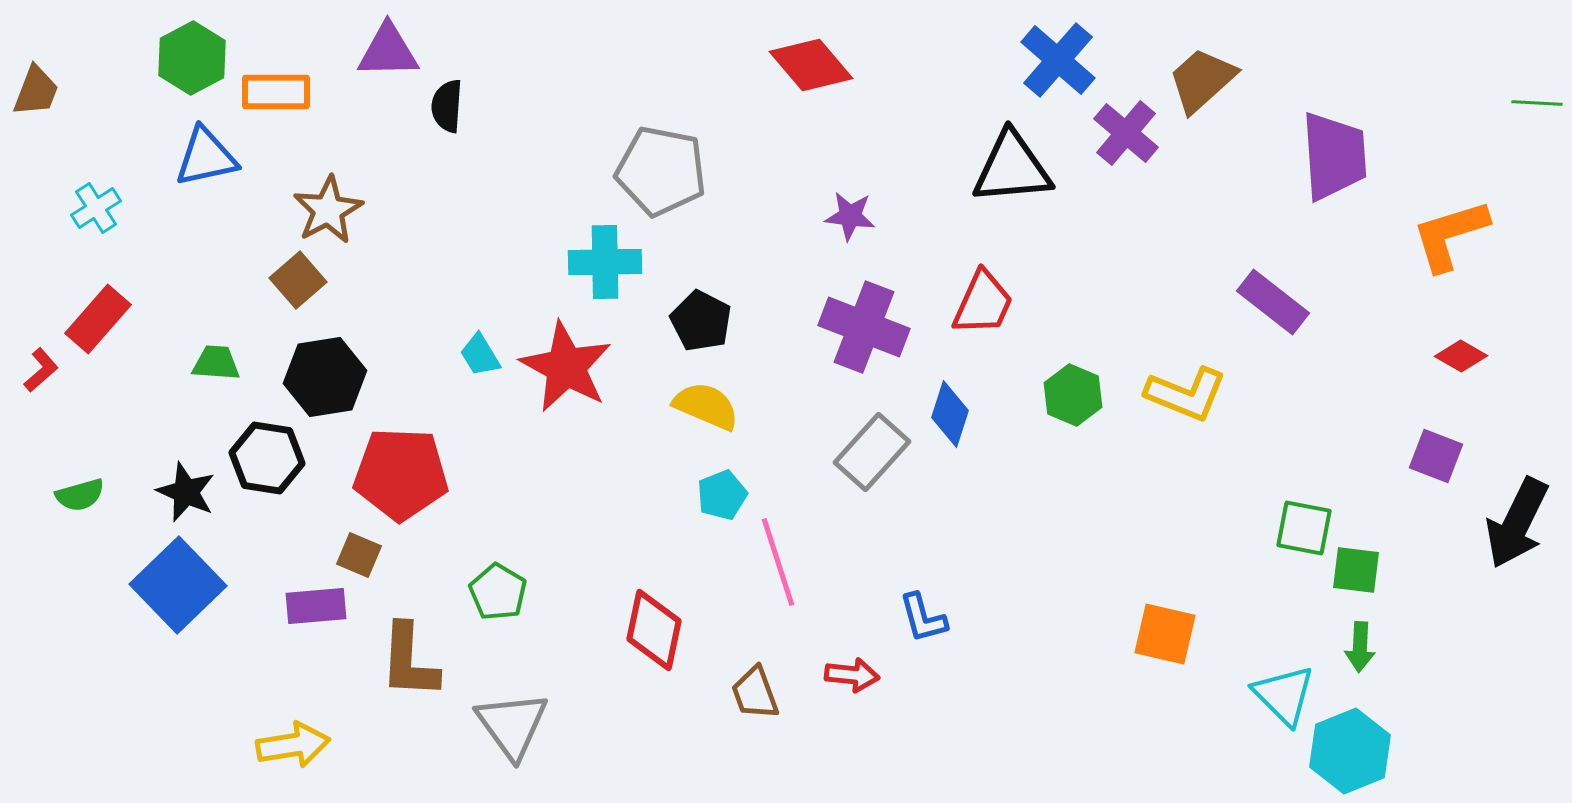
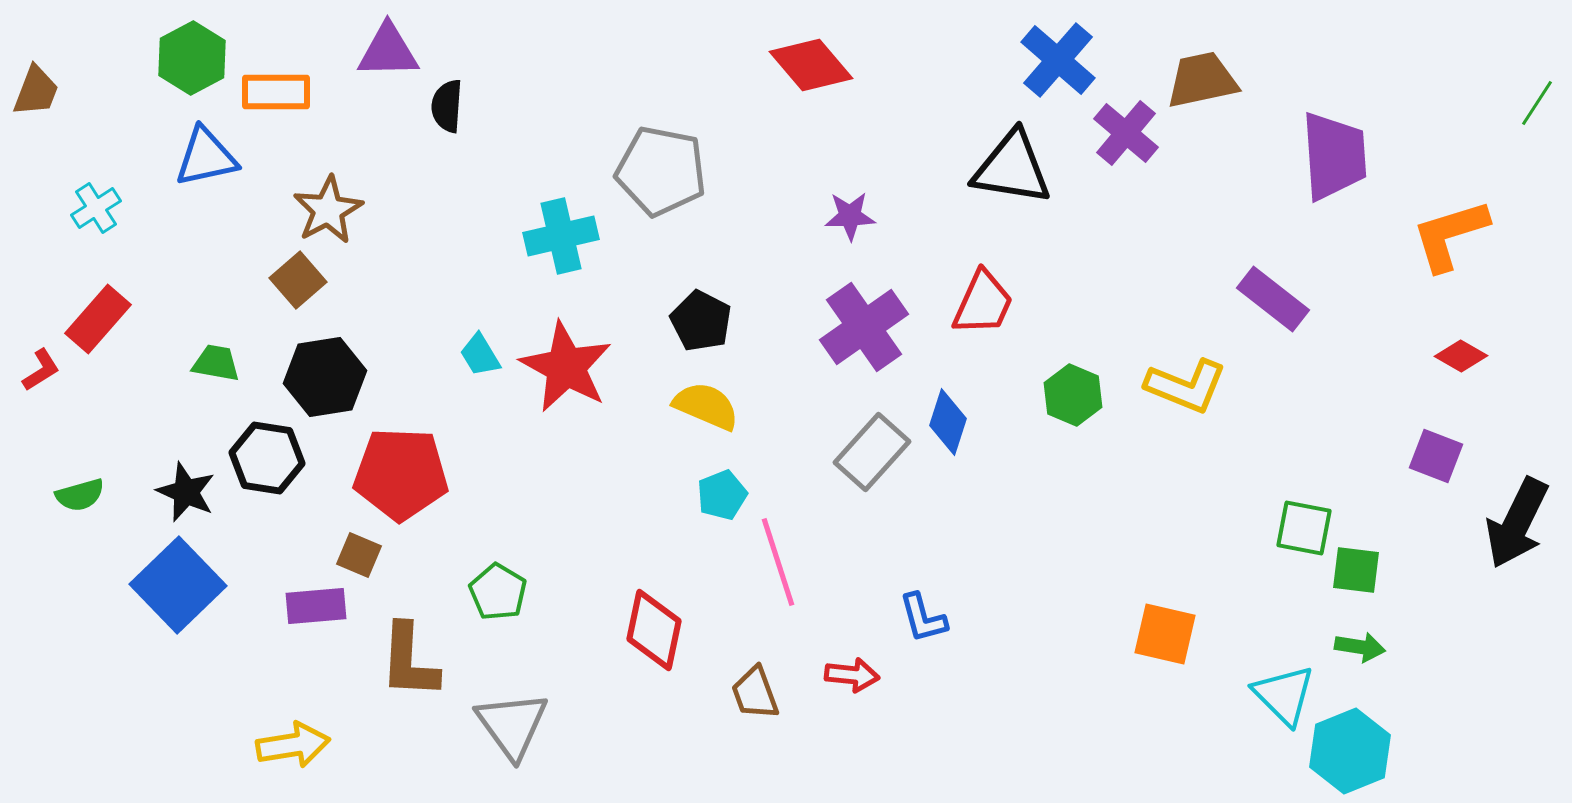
brown trapezoid at (1202, 80): rotated 30 degrees clockwise
green line at (1537, 103): rotated 60 degrees counterclockwise
black triangle at (1012, 168): rotated 14 degrees clockwise
purple star at (850, 216): rotated 9 degrees counterclockwise
cyan cross at (605, 262): moved 44 px left, 26 px up; rotated 12 degrees counterclockwise
purple rectangle at (1273, 302): moved 3 px up
purple cross at (864, 327): rotated 34 degrees clockwise
green trapezoid at (216, 363): rotated 6 degrees clockwise
red L-shape at (41, 370): rotated 9 degrees clockwise
yellow L-shape at (1186, 394): moved 8 px up
blue diamond at (950, 414): moved 2 px left, 8 px down
green arrow at (1360, 647): rotated 84 degrees counterclockwise
